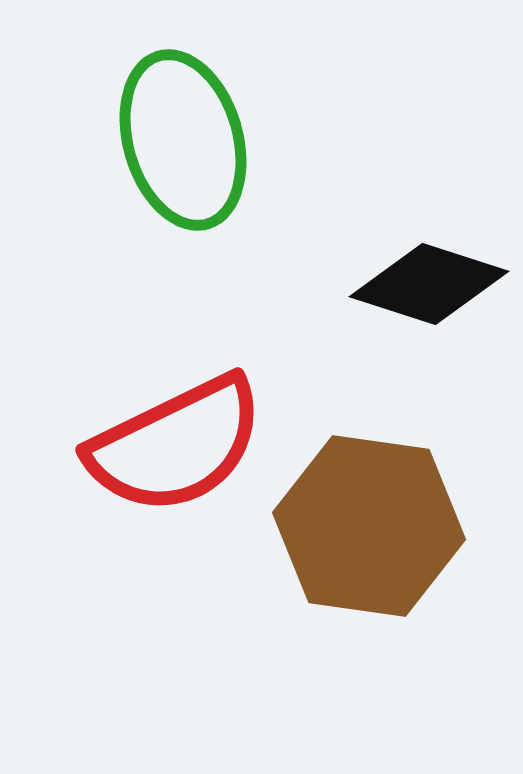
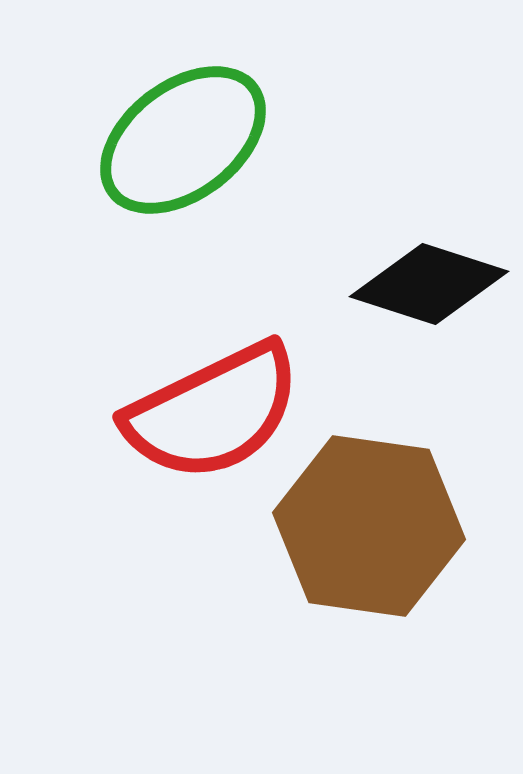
green ellipse: rotated 69 degrees clockwise
red semicircle: moved 37 px right, 33 px up
